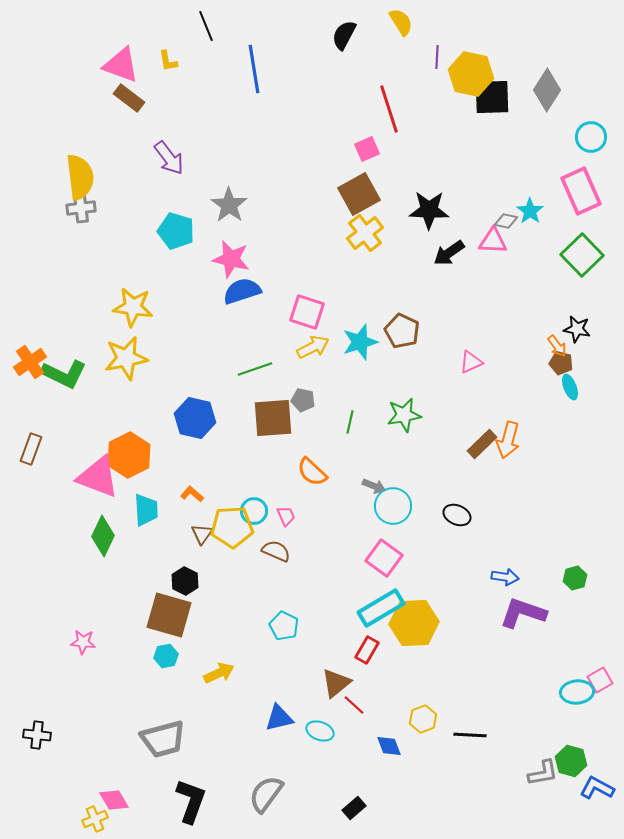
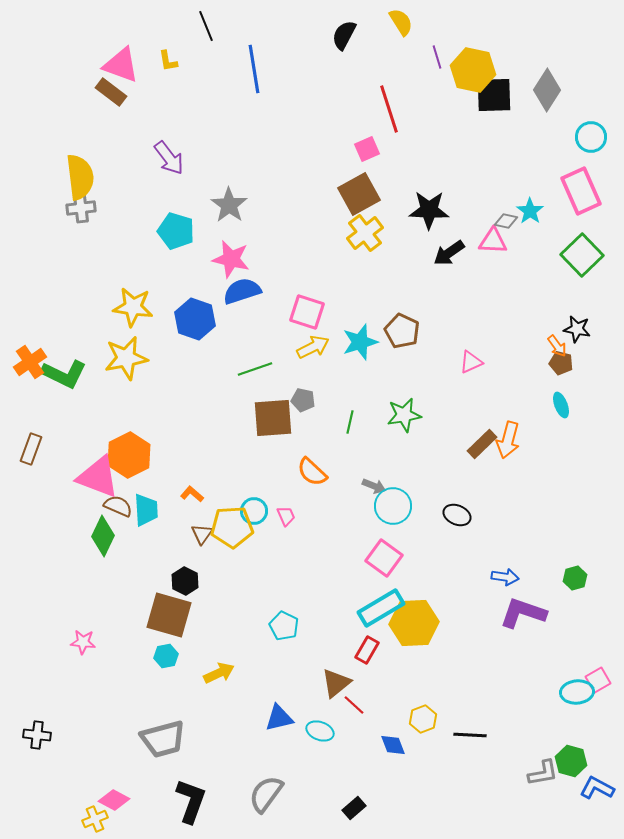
purple line at (437, 57): rotated 20 degrees counterclockwise
yellow hexagon at (471, 74): moved 2 px right, 4 px up
black square at (492, 97): moved 2 px right, 2 px up
brown rectangle at (129, 98): moved 18 px left, 6 px up
cyan ellipse at (570, 387): moved 9 px left, 18 px down
blue hexagon at (195, 418): moved 99 px up; rotated 6 degrees clockwise
brown semicircle at (276, 551): moved 158 px left, 45 px up
pink square at (600, 680): moved 2 px left
blue diamond at (389, 746): moved 4 px right, 1 px up
pink diamond at (114, 800): rotated 32 degrees counterclockwise
